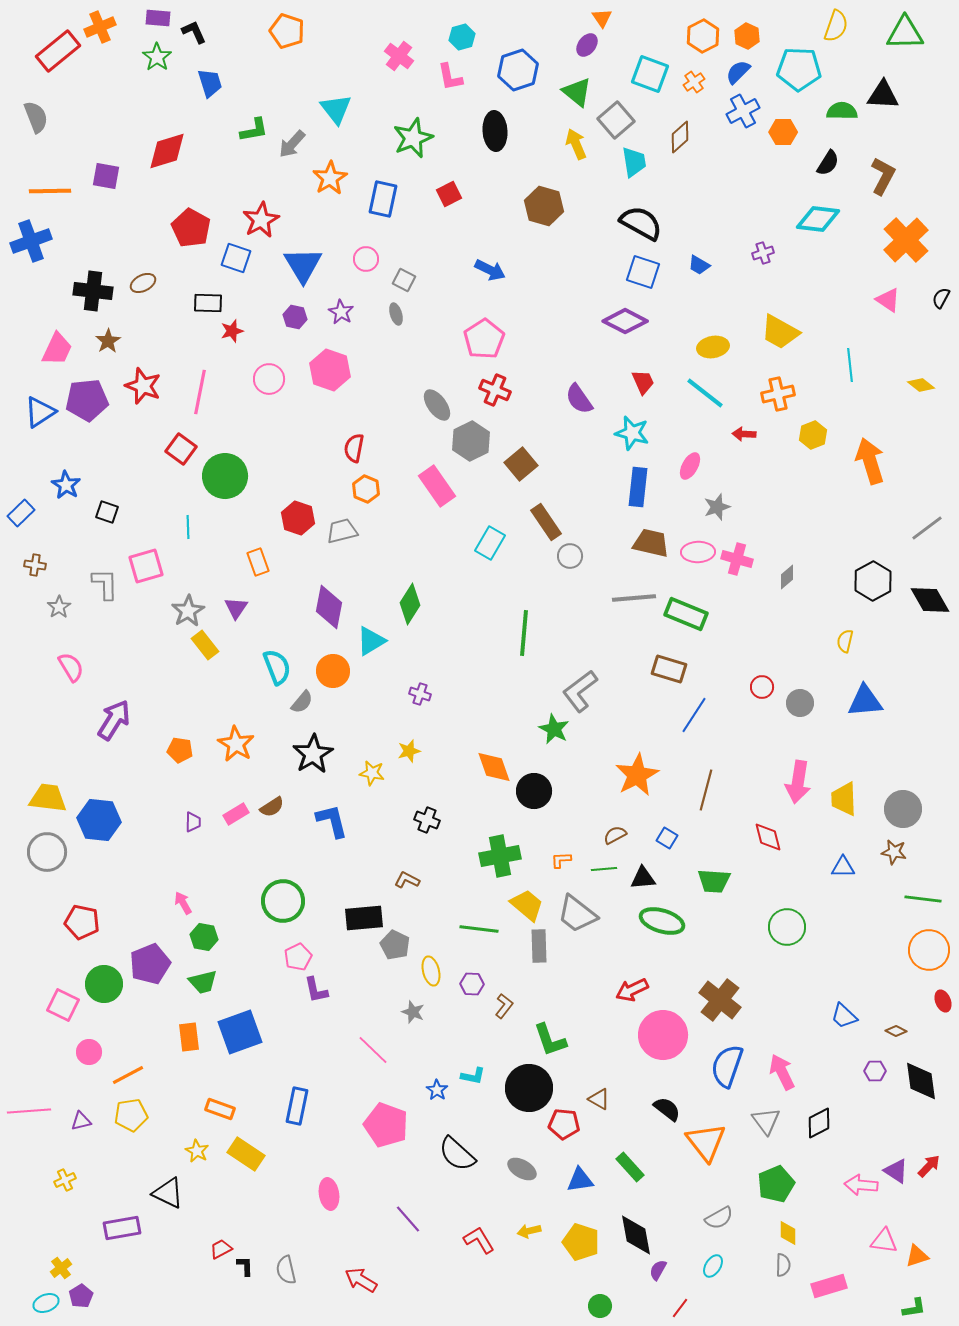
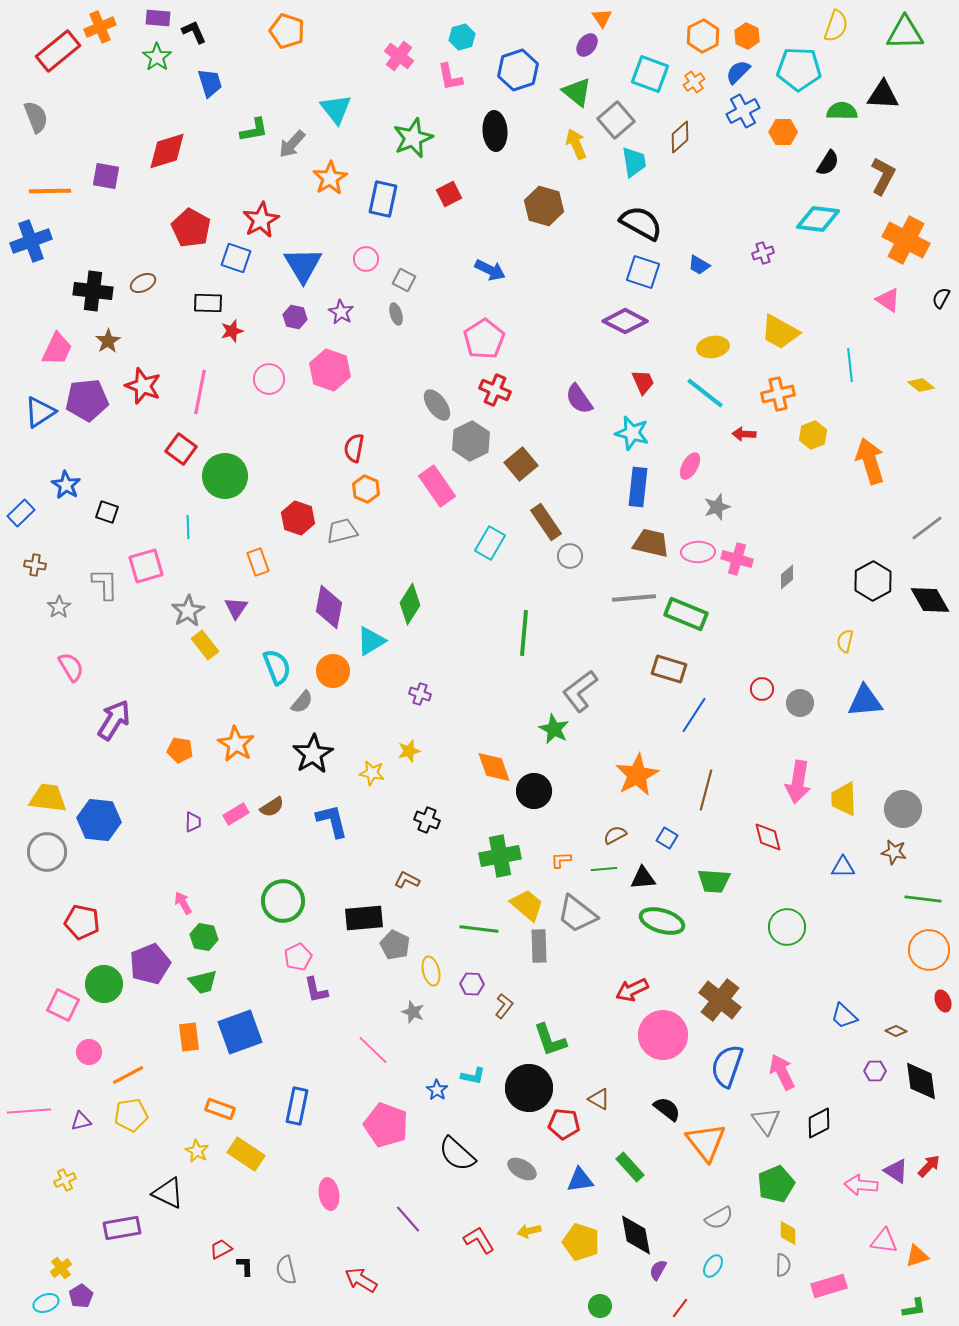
orange cross at (906, 240): rotated 18 degrees counterclockwise
red circle at (762, 687): moved 2 px down
